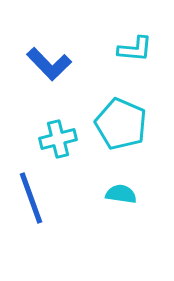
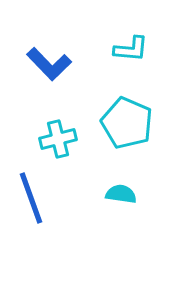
cyan L-shape: moved 4 px left
cyan pentagon: moved 6 px right, 1 px up
